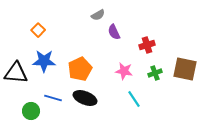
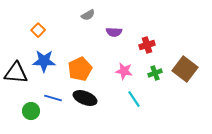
gray semicircle: moved 10 px left
purple semicircle: rotated 63 degrees counterclockwise
brown square: rotated 25 degrees clockwise
